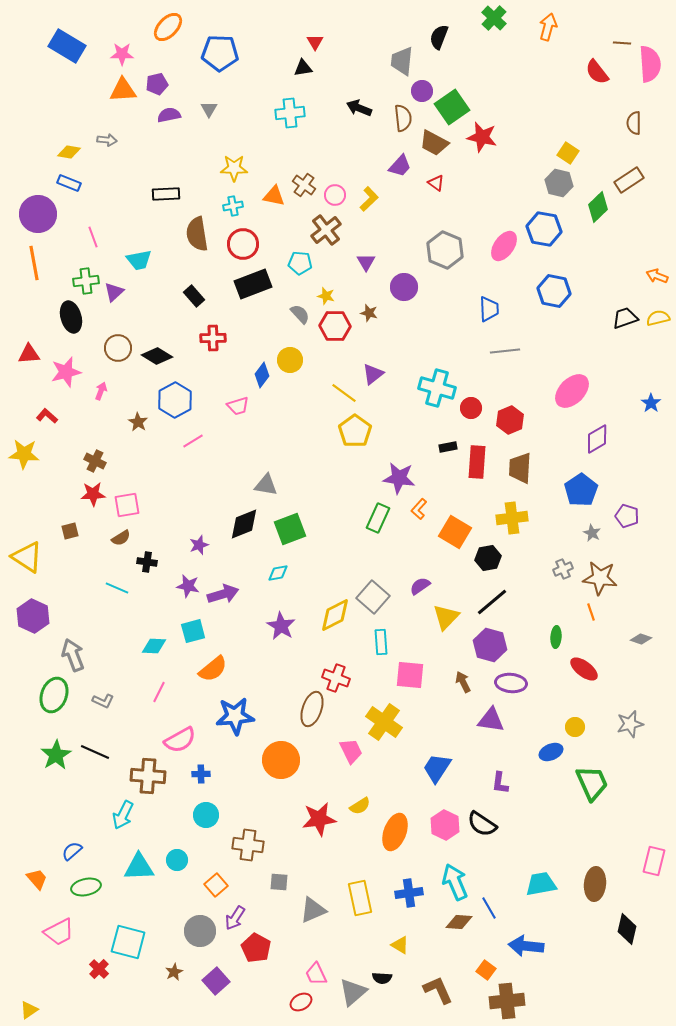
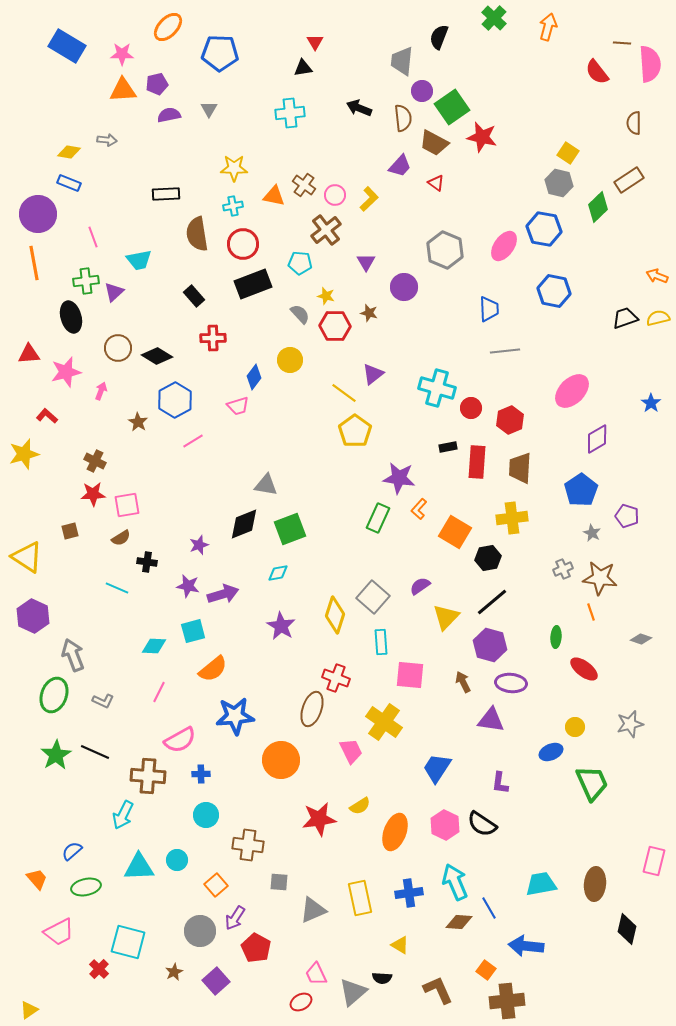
blue diamond at (262, 375): moved 8 px left, 2 px down
yellow star at (24, 454): rotated 20 degrees counterclockwise
yellow diamond at (335, 615): rotated 45 degrees counterclockwise
